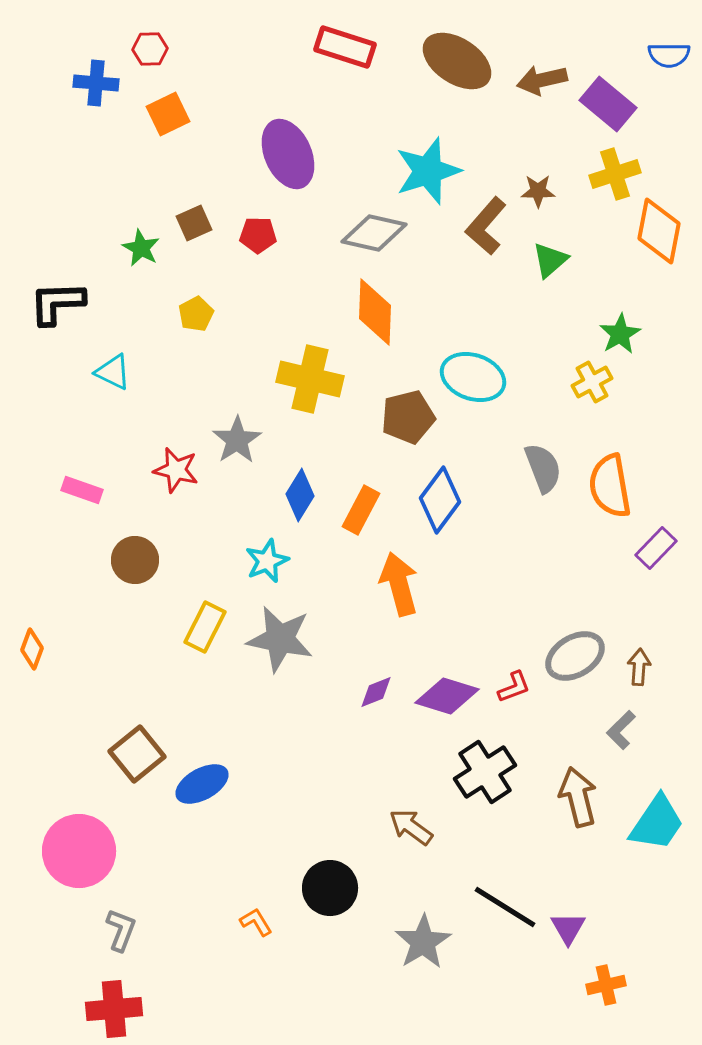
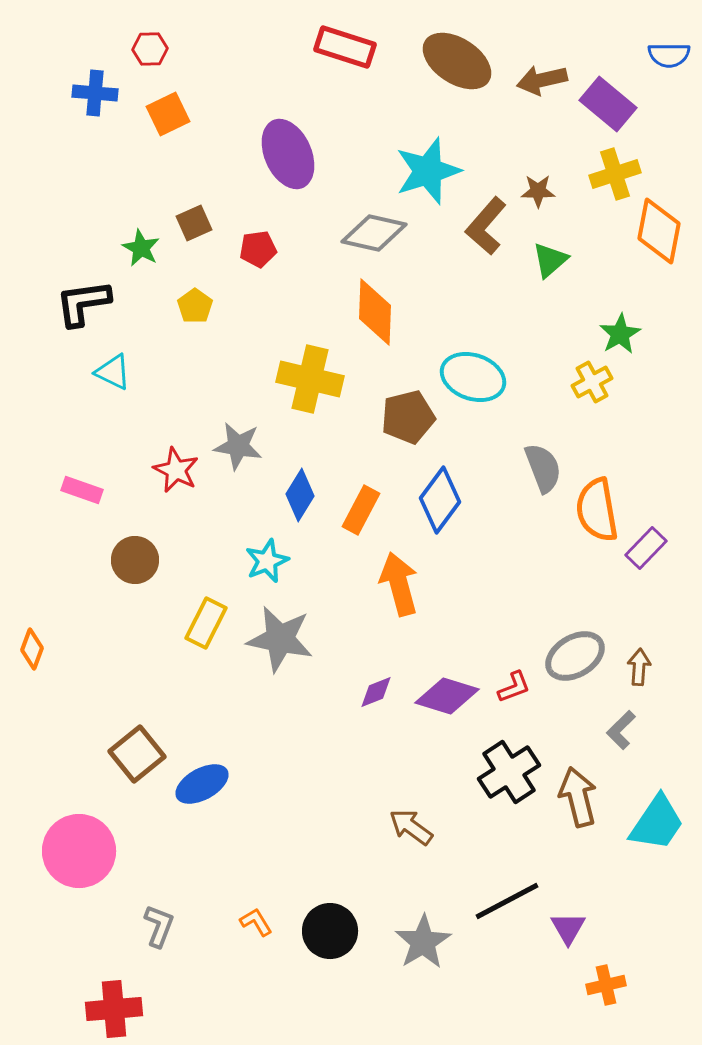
blue cross at (96, 83): moved 1 px left, 10 px down
red pentagon at (258, 235): moved 14 px down; rotated 9 degrees counterclockwise
black L-shape at (57, 303): moved 26 px right; rotated 6 degrees counterclockwise
yellow pentagon at (196, 314): moved 1 px left, 8 px up; rotated 8 degrees counterclockwise
gray star at (237, 440): moved 1 px right, 6 px down; rotated 30 degrees counterclockwise
red star at (176, 470): rotated 12 degrees clockwise
orange semicircle at (610, 486): moved 13 px left, 24 px down
purple rectangle at (656, 548): moved 10 px left
yellow rectangle at (205, 627): moved 1 px right, 4 px up
black cross at (485, 772): moved 24 px right
black circle at (330, 888): moved 43 px down
black line at (505, 907): moved 2 px right, 6 px up; rotated 60 degrees counterclockwise
gray L-shape at (121, 930): moved 38 px right, 4 px up
